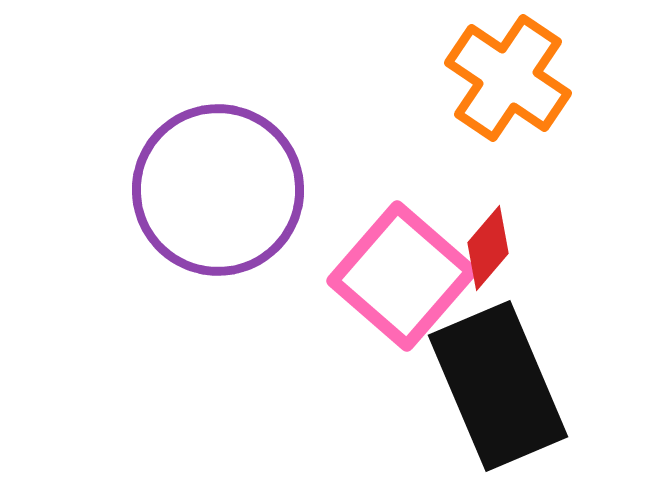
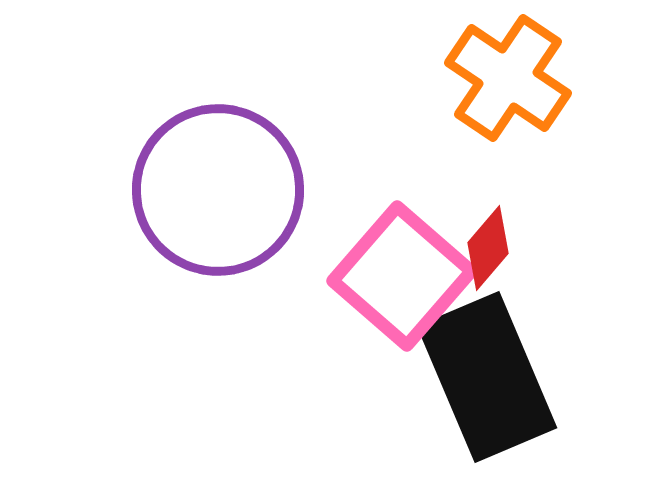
black rectangle: moved 11 px left, 9 px up
